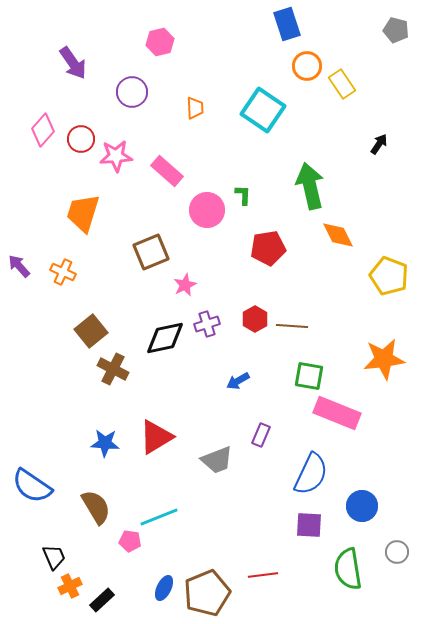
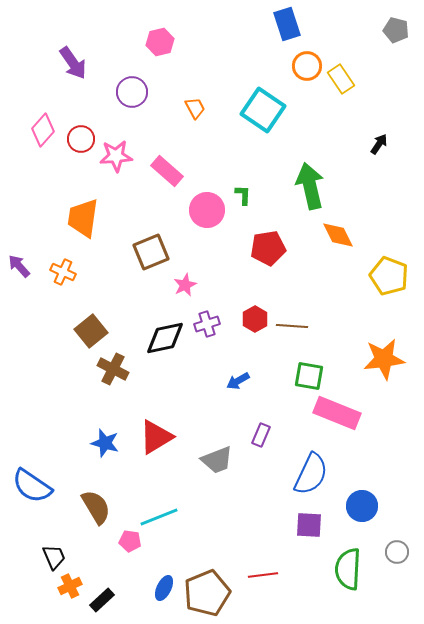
yellow rectangle at (342, 84): moved 1 px left, 5 px up
orange trapezoid at (195, 108): rotated 25 degrees counterclockwise
orange trapezoid at (83, 213): moved 5 px down; rotated 9 degrees counterclockwise
blue star at (105, 443): rotated 12 degrees clockwise
green semicircle at (348, 569): rotated 12 degrees clockwise
